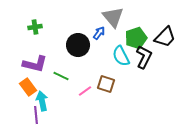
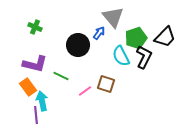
green cross: rotated 32 degrees clockwise
